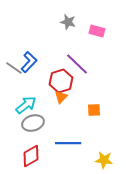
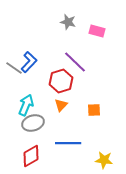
purple line: moved 2 px left, 2 px up
orange triangle: moved 8 px down
cyan arrow: rotated 30 degrees counterclockwise
